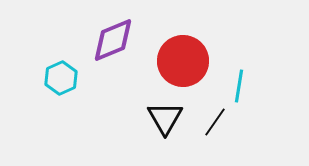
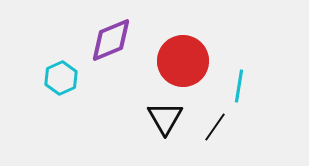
purple diamond: moved 2 px left
black line: moved 5 px down
